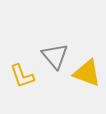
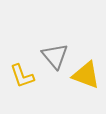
yellow triangle: moved 1 px left, 2 px down
